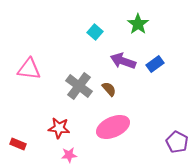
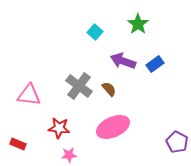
pink triangle: moved 26 px down
